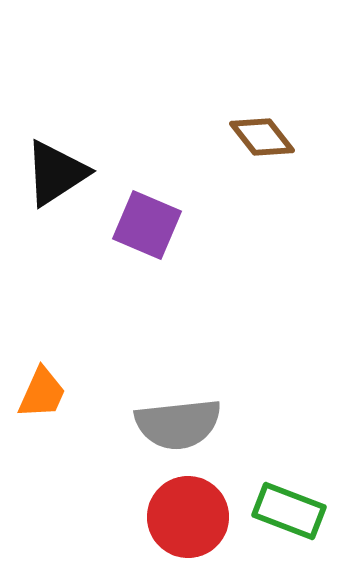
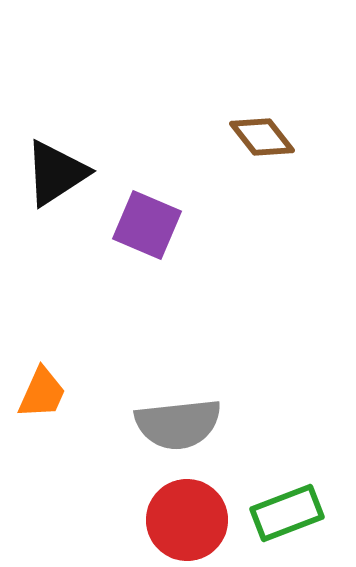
green rectangle: moved 2 px left, 2 px down; rotated 42 degrees counterclockwise
red circle: moved 1 px left, 3 px down
